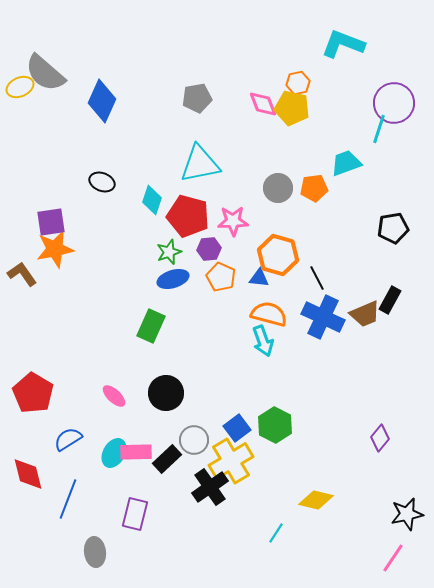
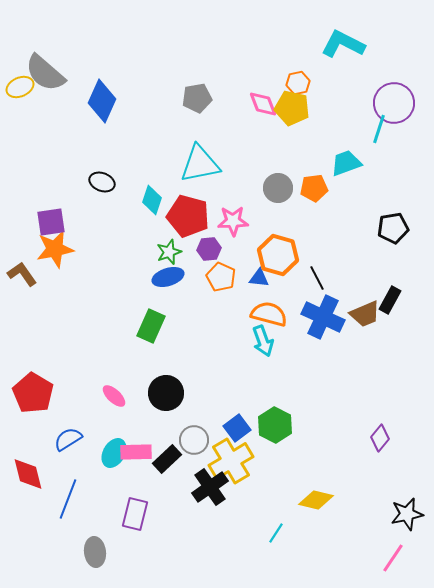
cyan L-shape at (343, 44): rotated 6 degrees clockwise
blue ellipse at (173, 279): moved 5 px left, 2 px up
